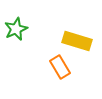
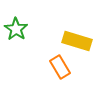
green star: rotated 15 degrees counterclockwise
